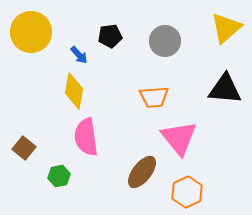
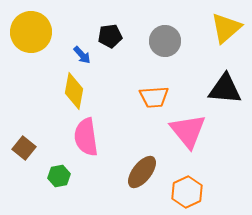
blue arrow: moved 3 px right
pink triangle: moved 9 px right, 7 px up
